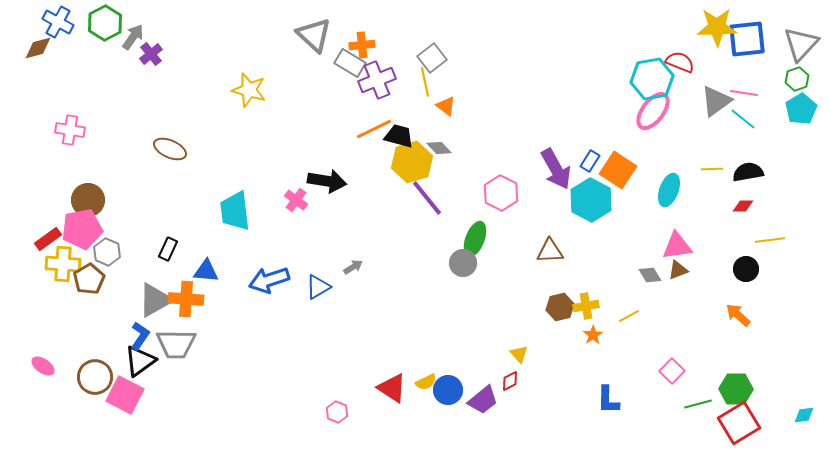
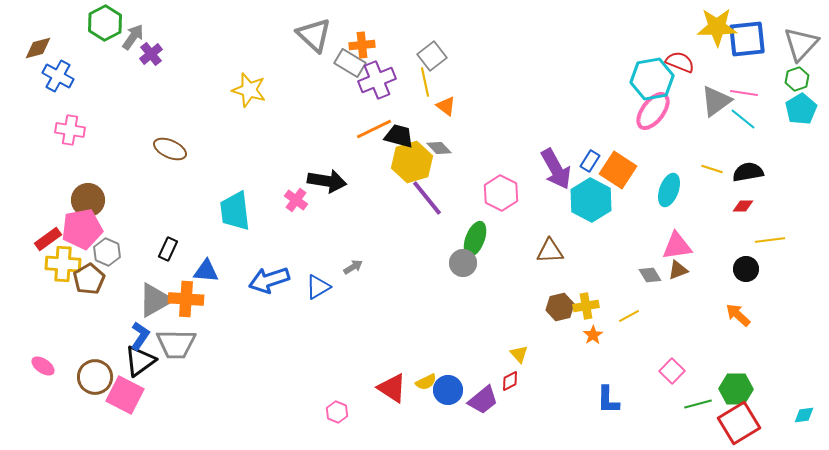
blue cross at (58, 22): moved 54 px down
gray square at (432, 58): moved 2 px up
yellow line at (712, 169): rotated 20 degrees clockwise
